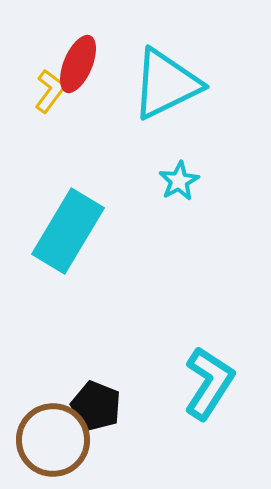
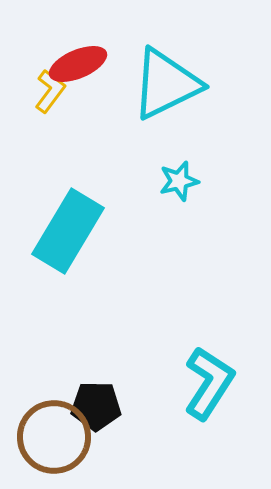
red ellipse: rotated 44 degrees clockwise
cyan star: rotated 15 degrees clockwise
black pentagon: rotated 21 degrees counterclockwise
brown circle: moved 1 px right, 3 px up
